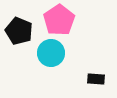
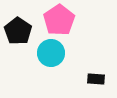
black pentagon: moved 1 px left; rotated 12 degrees clockwise
